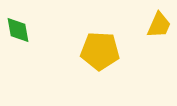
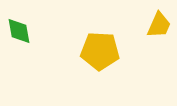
green diamond: moved 1 px right, 1 px down
